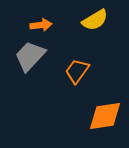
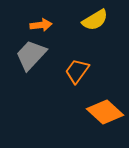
gray trapezoid: moved 1 px right, 1 px up
orange diamond: moved 4 px up; rotated 51 degrees clockwise
